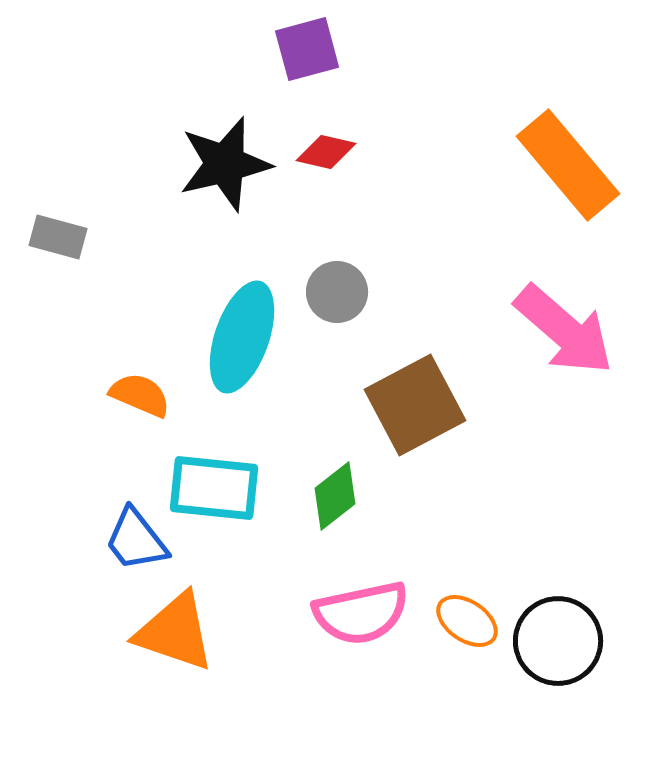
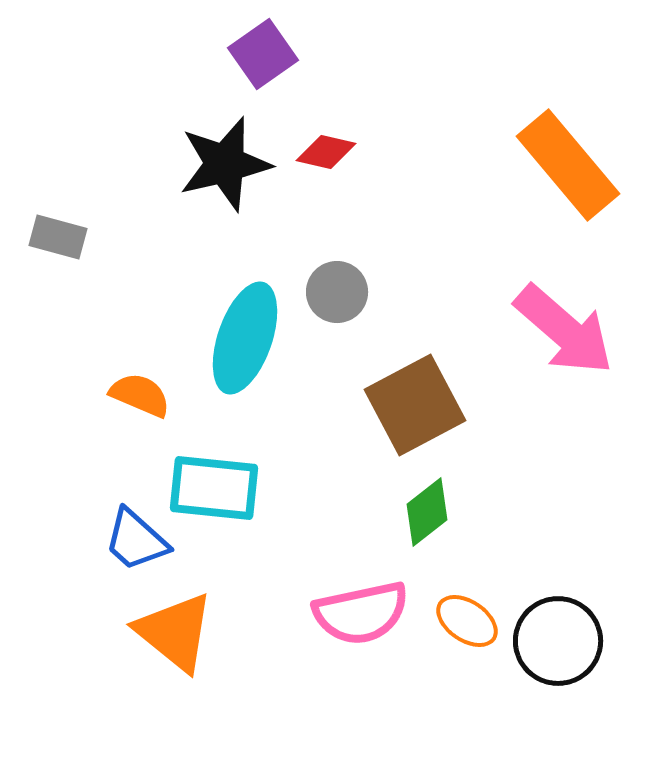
purple square: moved 44 px left, 5 px down; rotated 20 degrees counterclockwise
cyan ellipse: moved 3 px right, 1 px down
green diamond: moved 92 px right, 16 px down
blue trapezoid: rotated 10 degrees counterclockwise
orange triangle: rotated 20 degrees clockwise
